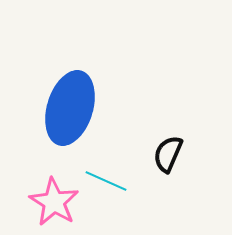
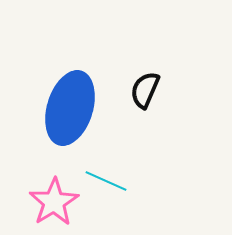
black semicircle: moved 23 px left, 64 px up
pink star: rotated 9 degrees clockwise
